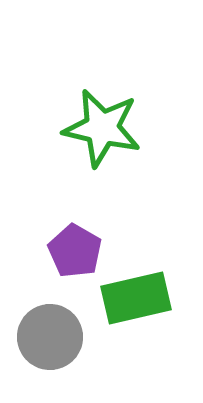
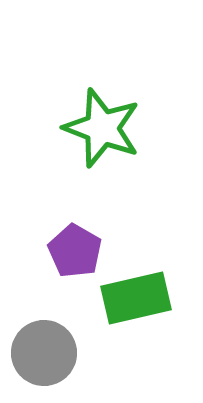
green star: rotated 8 degrees clockwise
gray circle: moved 6 px left, 16 px down
